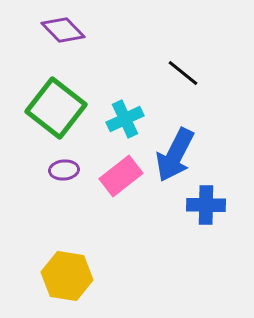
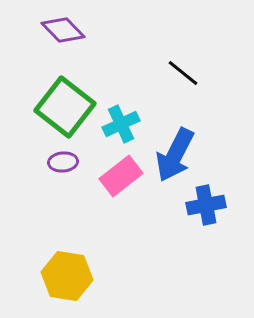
green square: moved 9 px right, 1 px up
cyan cross: moved 4 px left, 5 px down
purple ellipse: moved 1 px left, 8 px up
blue cross: rotated 12 degrees counterclockwise
